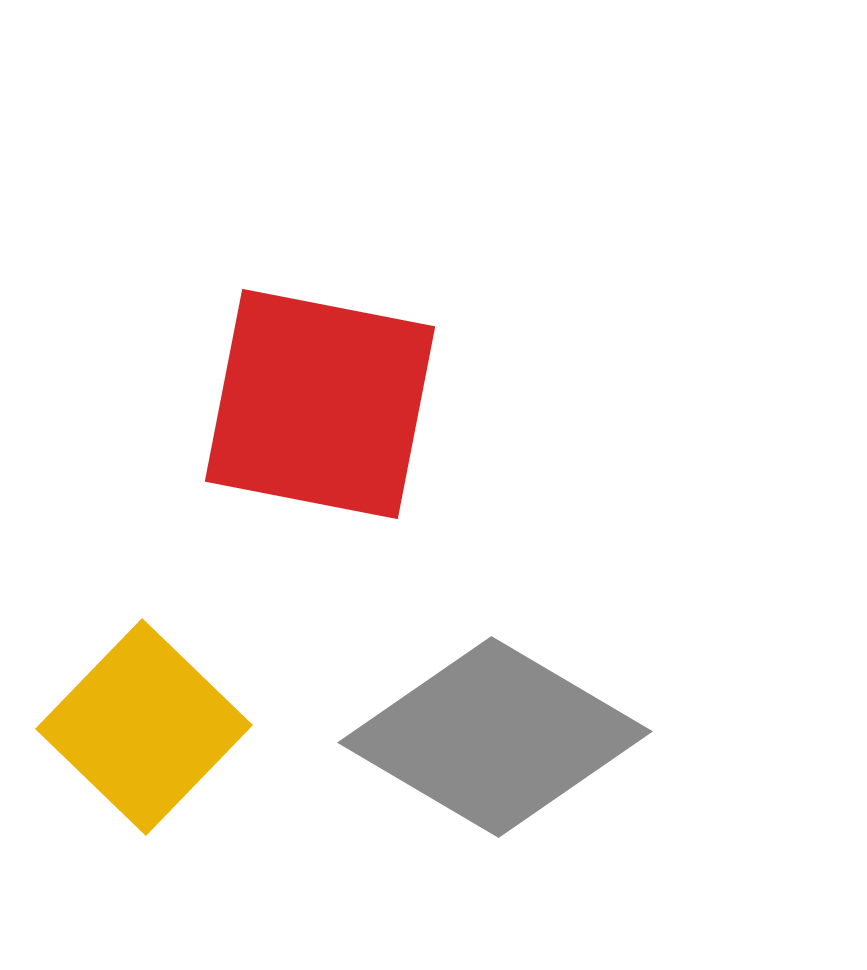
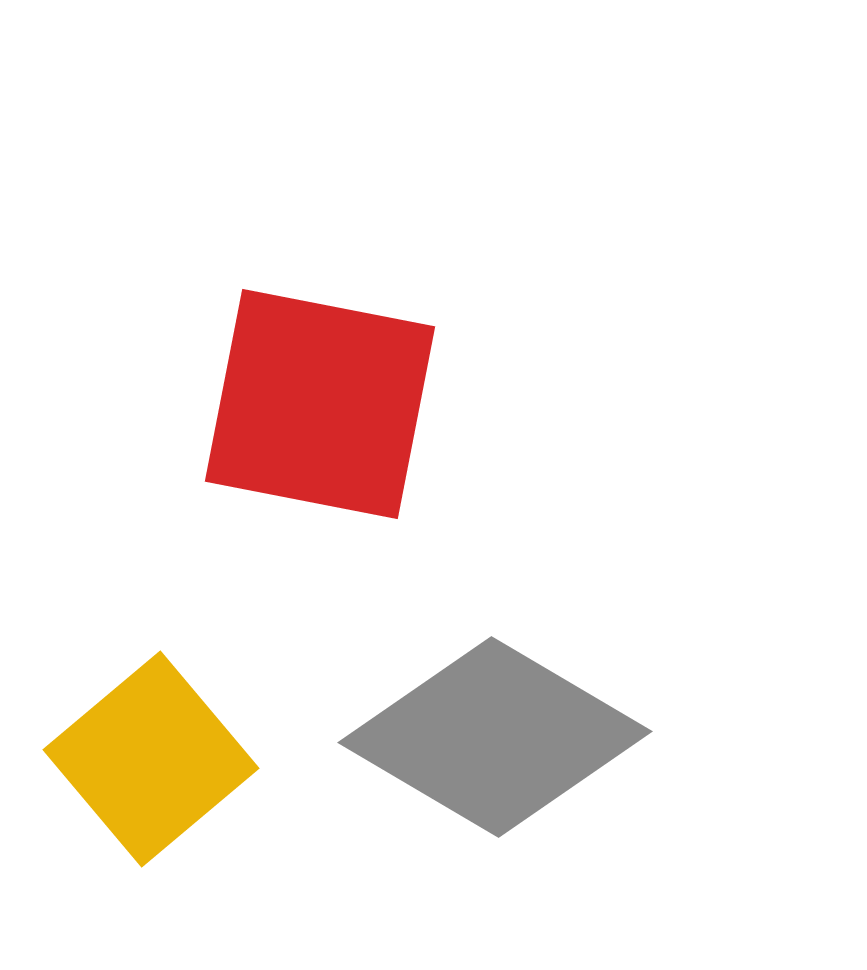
yellow square: moved 7 px right, 32 px down; rotated 6 degrees clockwise
